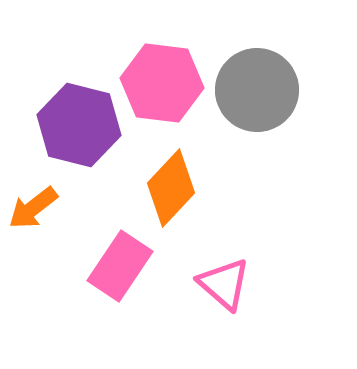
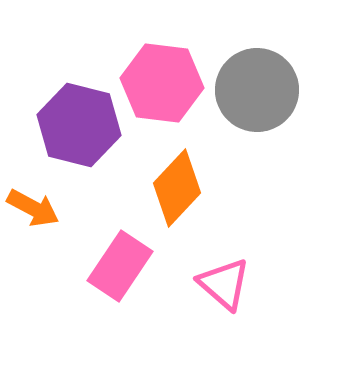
orange diamond: moved 6 px right
orange arrow: rotated 114 degrees counterclockwise
